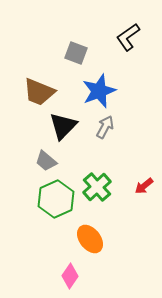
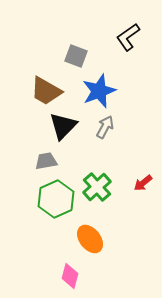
gray square: moved 3 px down
brown trapezoid: moved 7 px right, 1 px up; rotated 8 degrees clockwise
gray trapezoid: rotated 130 degrees clockwise
red arrow: moved 1 px left, 3 px up
pink diamond: rotated 20 degrees counterclockwise
